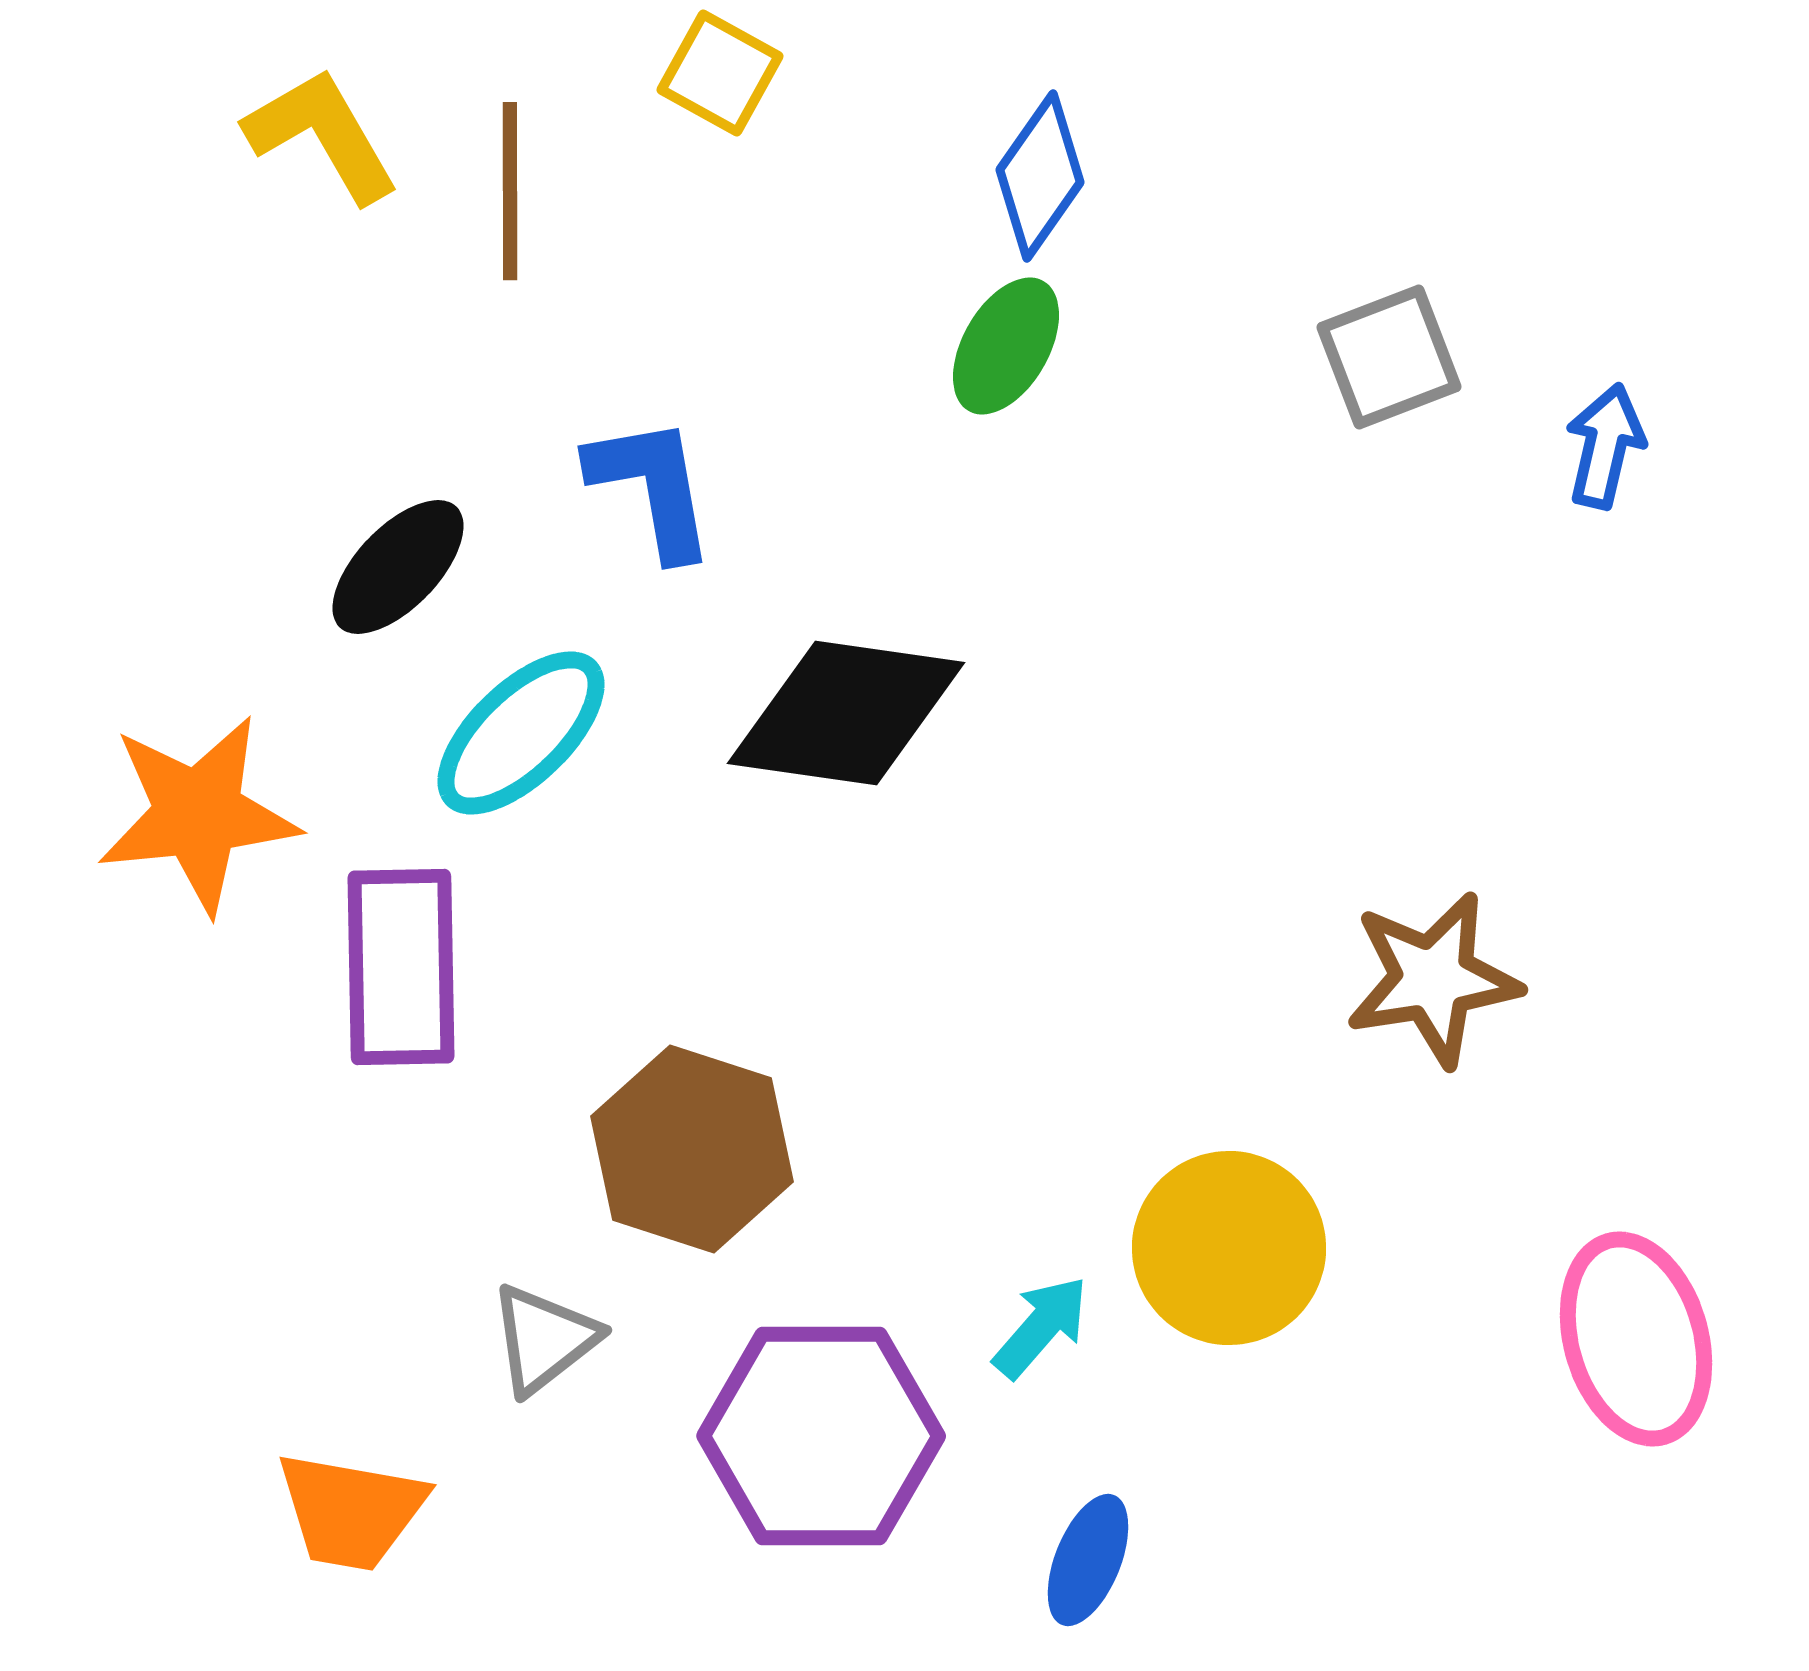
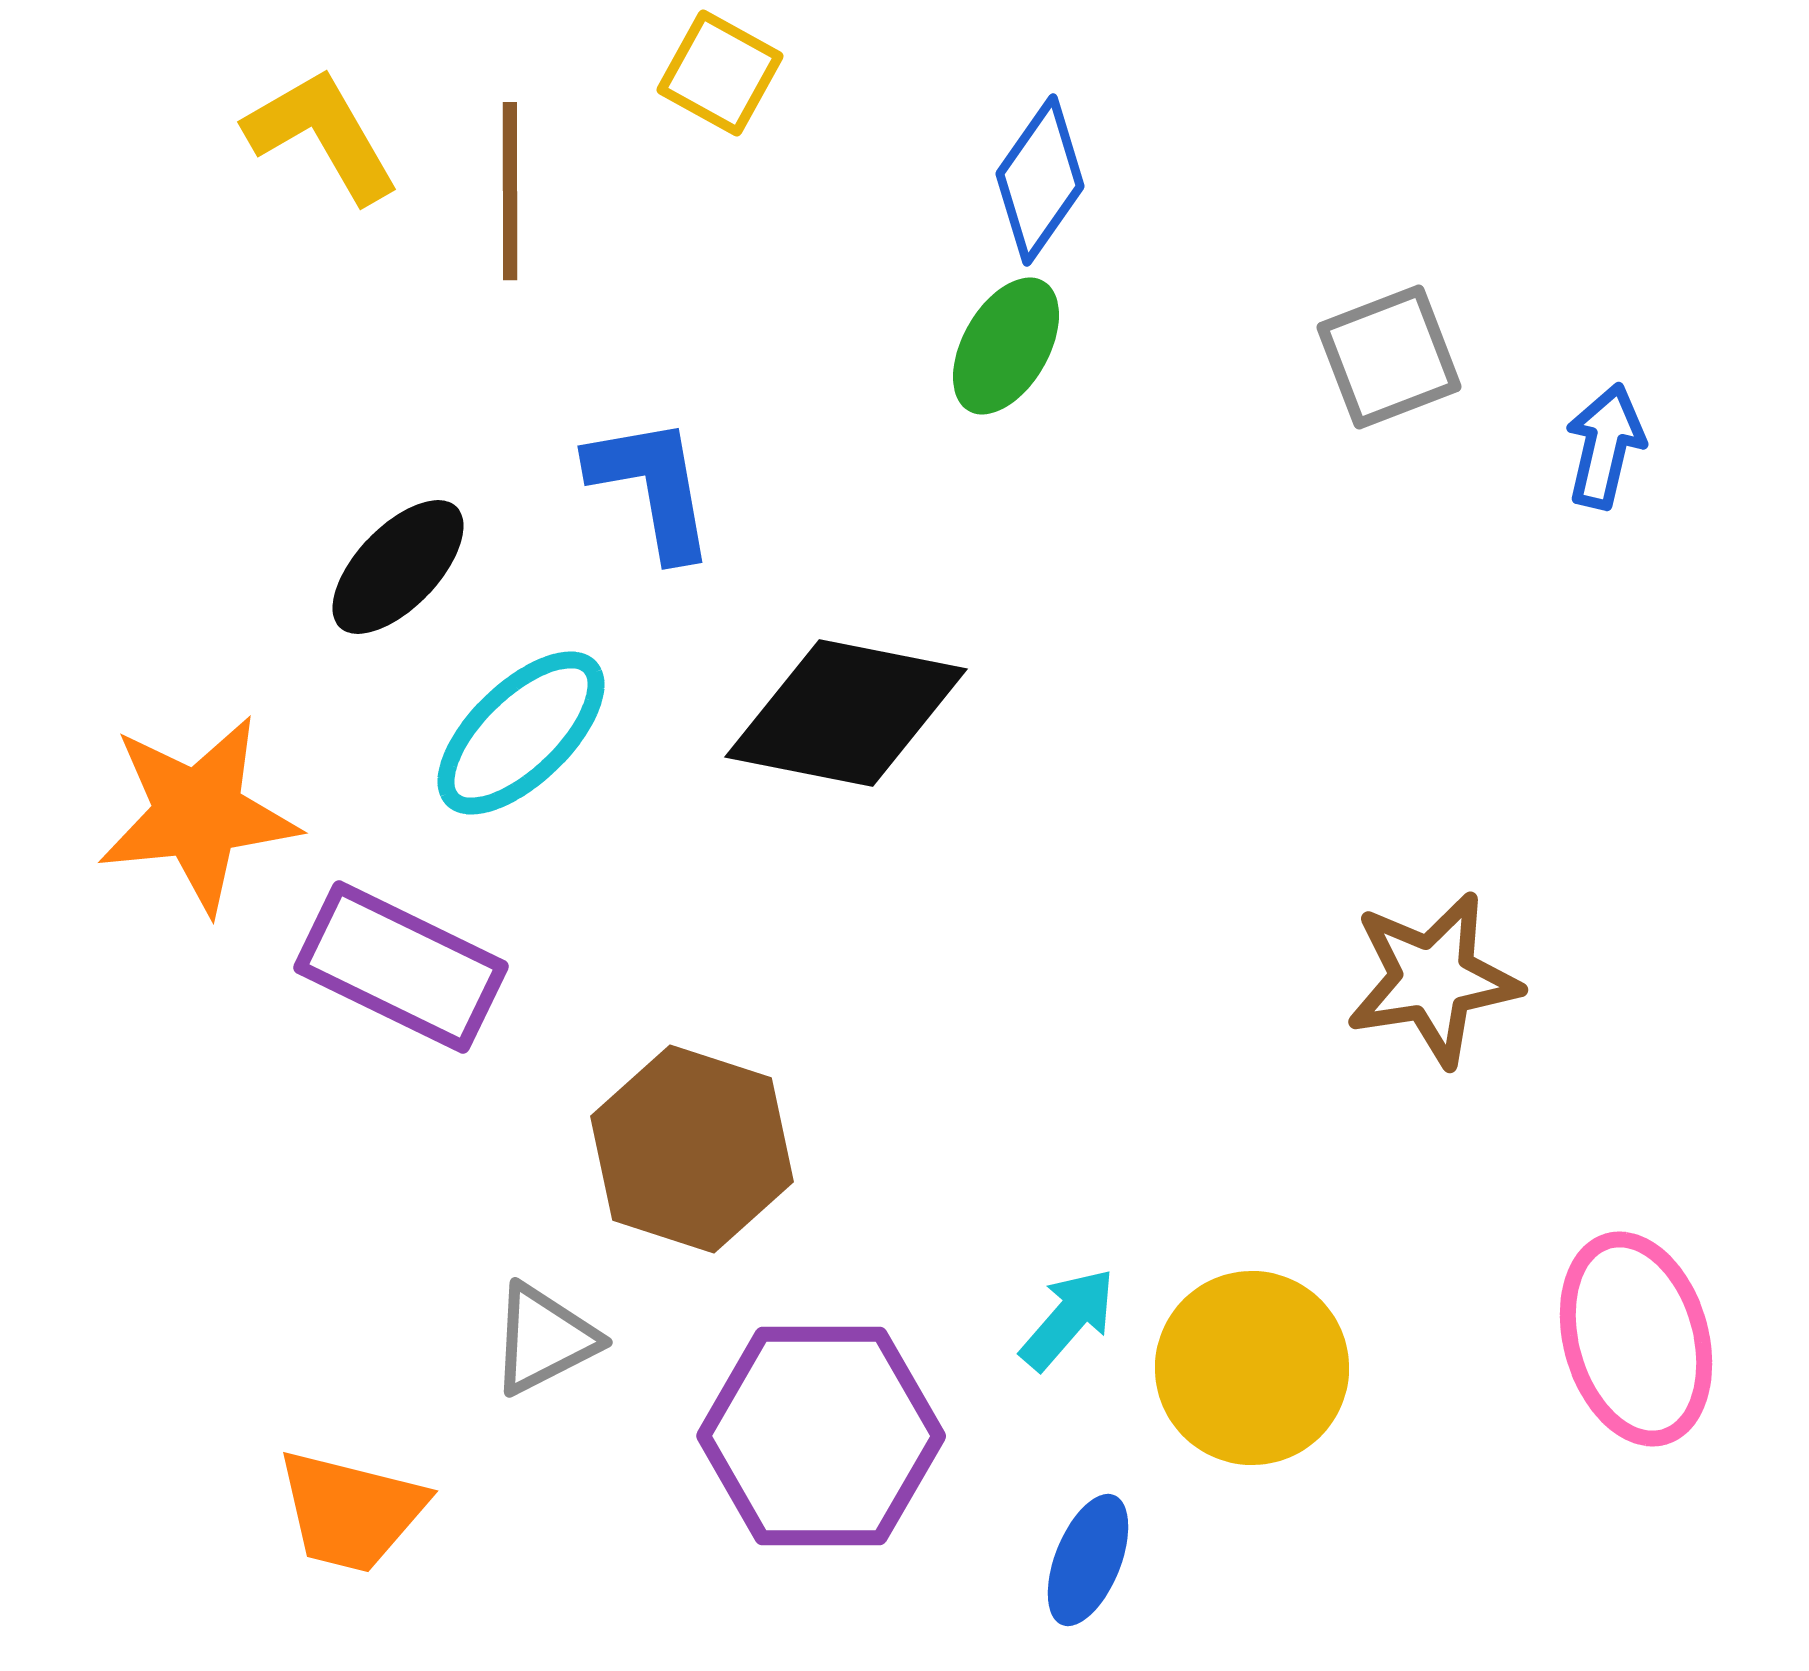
blue diamond: moved 4 px down
black diamond: rotated 3 degrees clockwise
purple rectangle: rotated 63 degrees counterclockwise
yellow circle: moved 23 px right, 120 px down
cyan arrow: moved 27 px right, 8 px up
gray triangle: rotated 11 degrees clockwise
orange trapezoid: rotated 4 degrees clockwise
